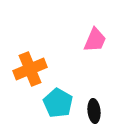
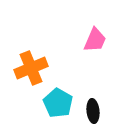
orange cross: moved 1 px right, 1 px up
black ellipse: moved 1 px left
